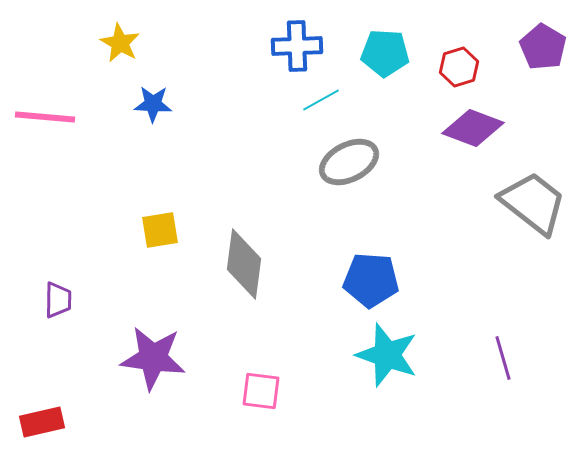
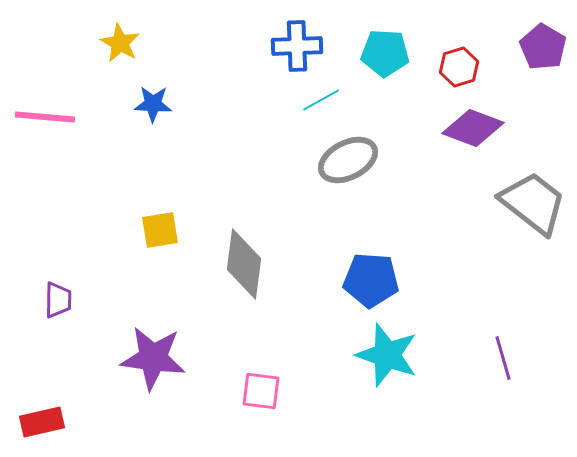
gray ellipse: moved 1 px left, 2 px up
